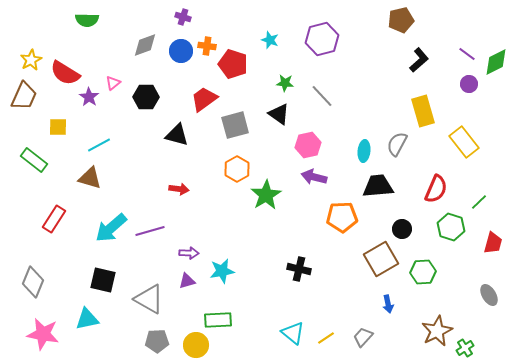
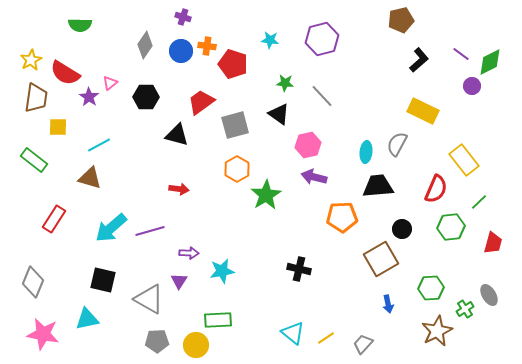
green semicircle at (87, 20): moved 7 px left, 5 px down
cyan star at (270, 40): rotated 12 degrees counterclockwise
gray diamond at (145, 45): rotated 36 degrees counterclockwise
purple line at (467, 54): moved 6 px left
green diamond at (496, 62): moved 6 px left
pink triangle at (113, 83): moved 3 px left
purple circle at (469, 84): moved 3 px right, 2 px down
brown trapezoid at (24, 96): moved 12 px right, 2 px down; rotated 16 degrees counterclockwise
red trapezoid at (204, 99): moved 3 px left, 3 px down
yellow rectangle at (423, 111): rotated 48 degrees counterclockwise
yellow rectangle at (464, 142): moved 18 px down
cyan ellipse at (364, 151): moved 2 px right, 1 px down
green hexagon at (451, 227): rotated 24 degrees counterclockwise
green hexagon at (423, 272): moved 8 px right, 16 px down
purple triangle at (187, 281): moved 8 px left; rotated 42 degrees counterclockwise
gray trapezoid at (363, 337): moved 7 px down
green cross at (465, 348): moved 39 px up
